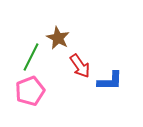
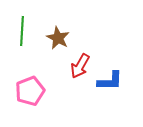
green line: moved 9 px left, 26 px up; rotated 24 degrees counterclockwise
red arrow: rotated 65 degrees clockwise
